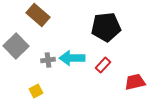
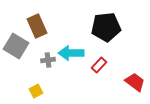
brown rectangle: moved 1 px left, 11 px down; rotated 25 degrees clockwise
gray square: rotated 15 degrees counterclockwise
cyan arrow: moved 1 px left, 5 px up
red rectangle: moved 4 px left
red trapezoid: rotated 50 degrees clockwise
